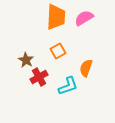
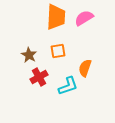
orange square: rotated 21 degrees clockwise
brown star: moved 3 px right, 5 px up
orange semicircle: moved 1 px left
